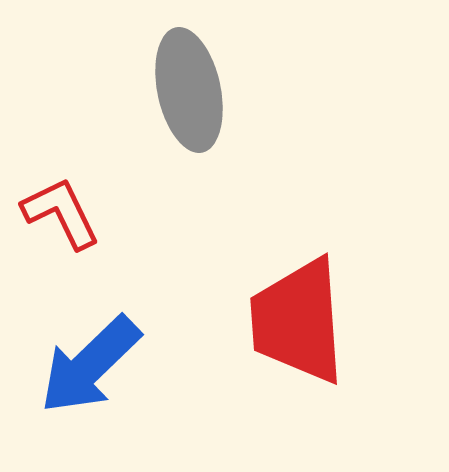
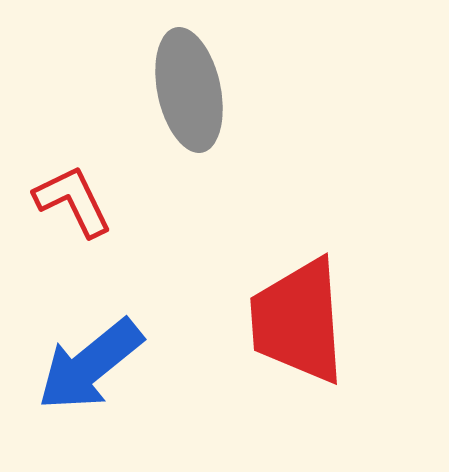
red L-shape: moved 12 px right, 12 px up
blue arrow: rotated 5 degrees clockwise
